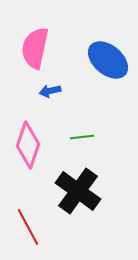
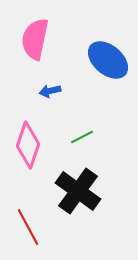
pink semicircle: moved 9 px up
green line: rotated 20 degrees counterclockwise
